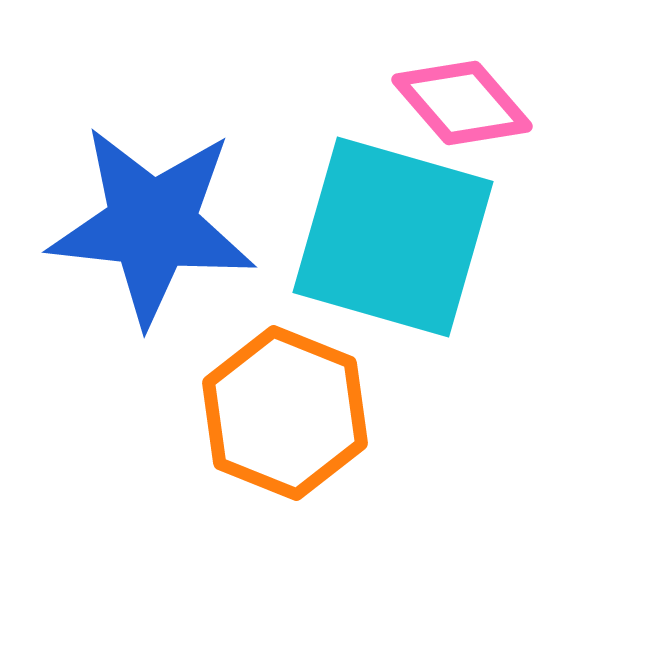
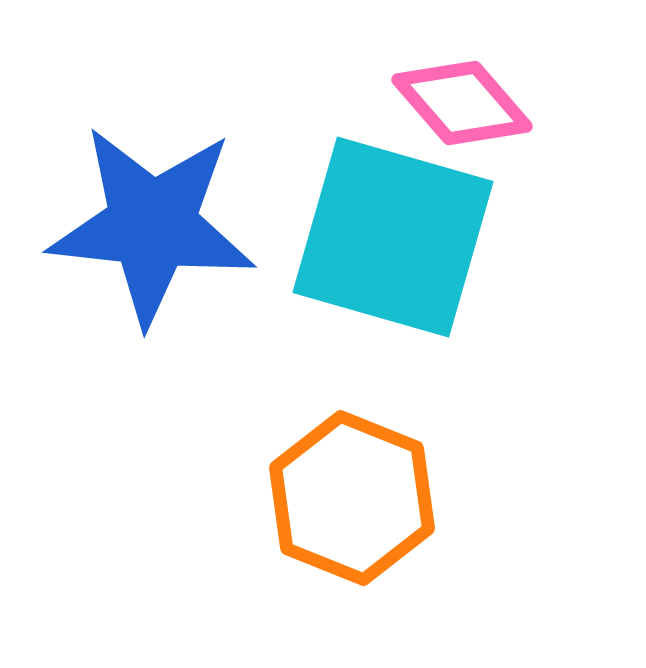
orange hexagon: moved 67 px right, 85 px down
